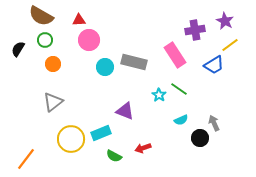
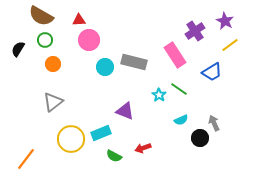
purple cross: moved 1 px down; rotated 24 degrees counterclockwise
blue trapezoid: moved 2 px left, 7 px down
